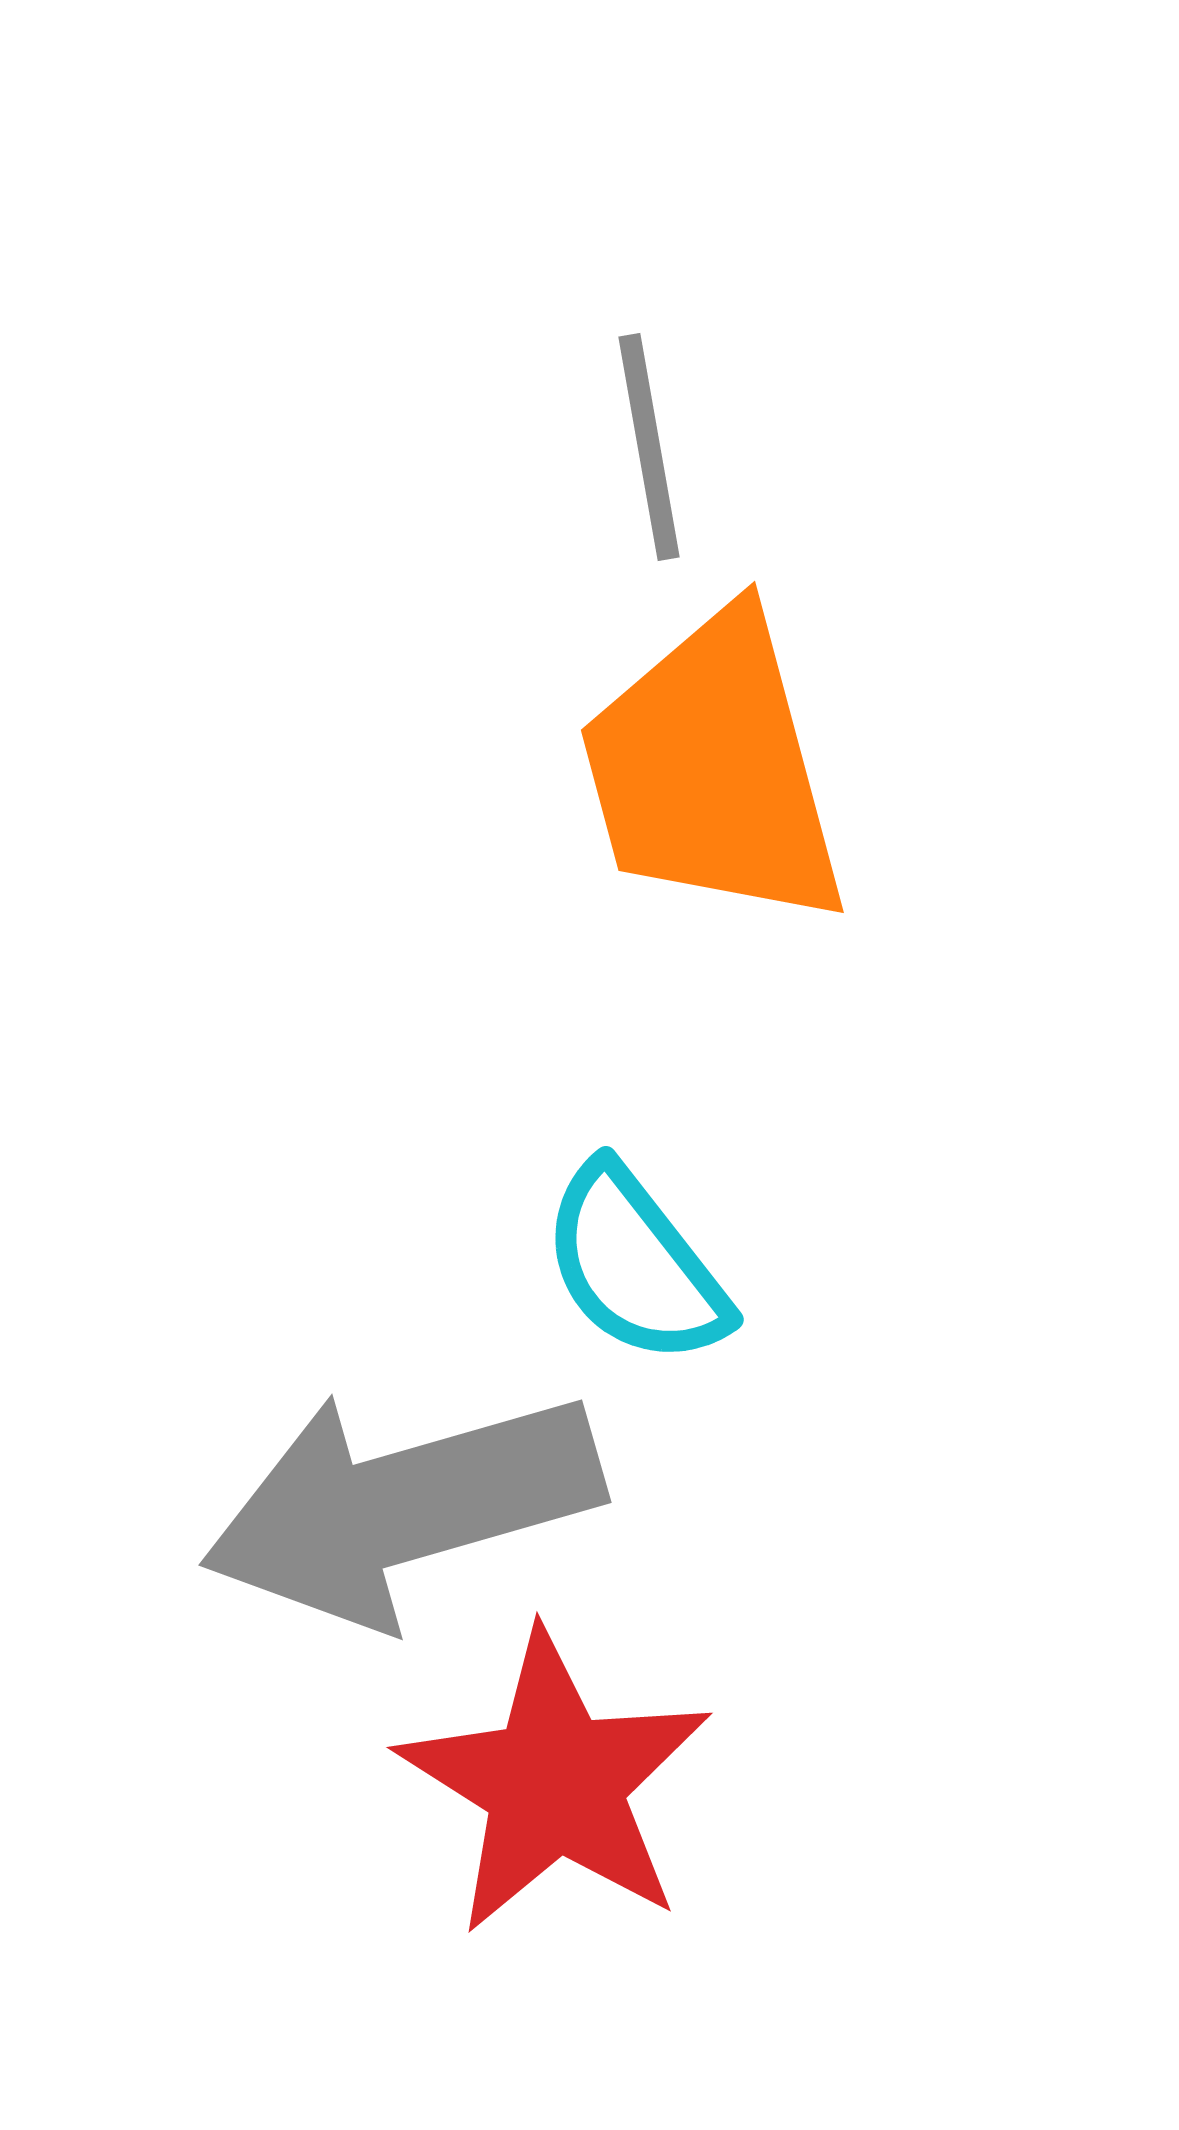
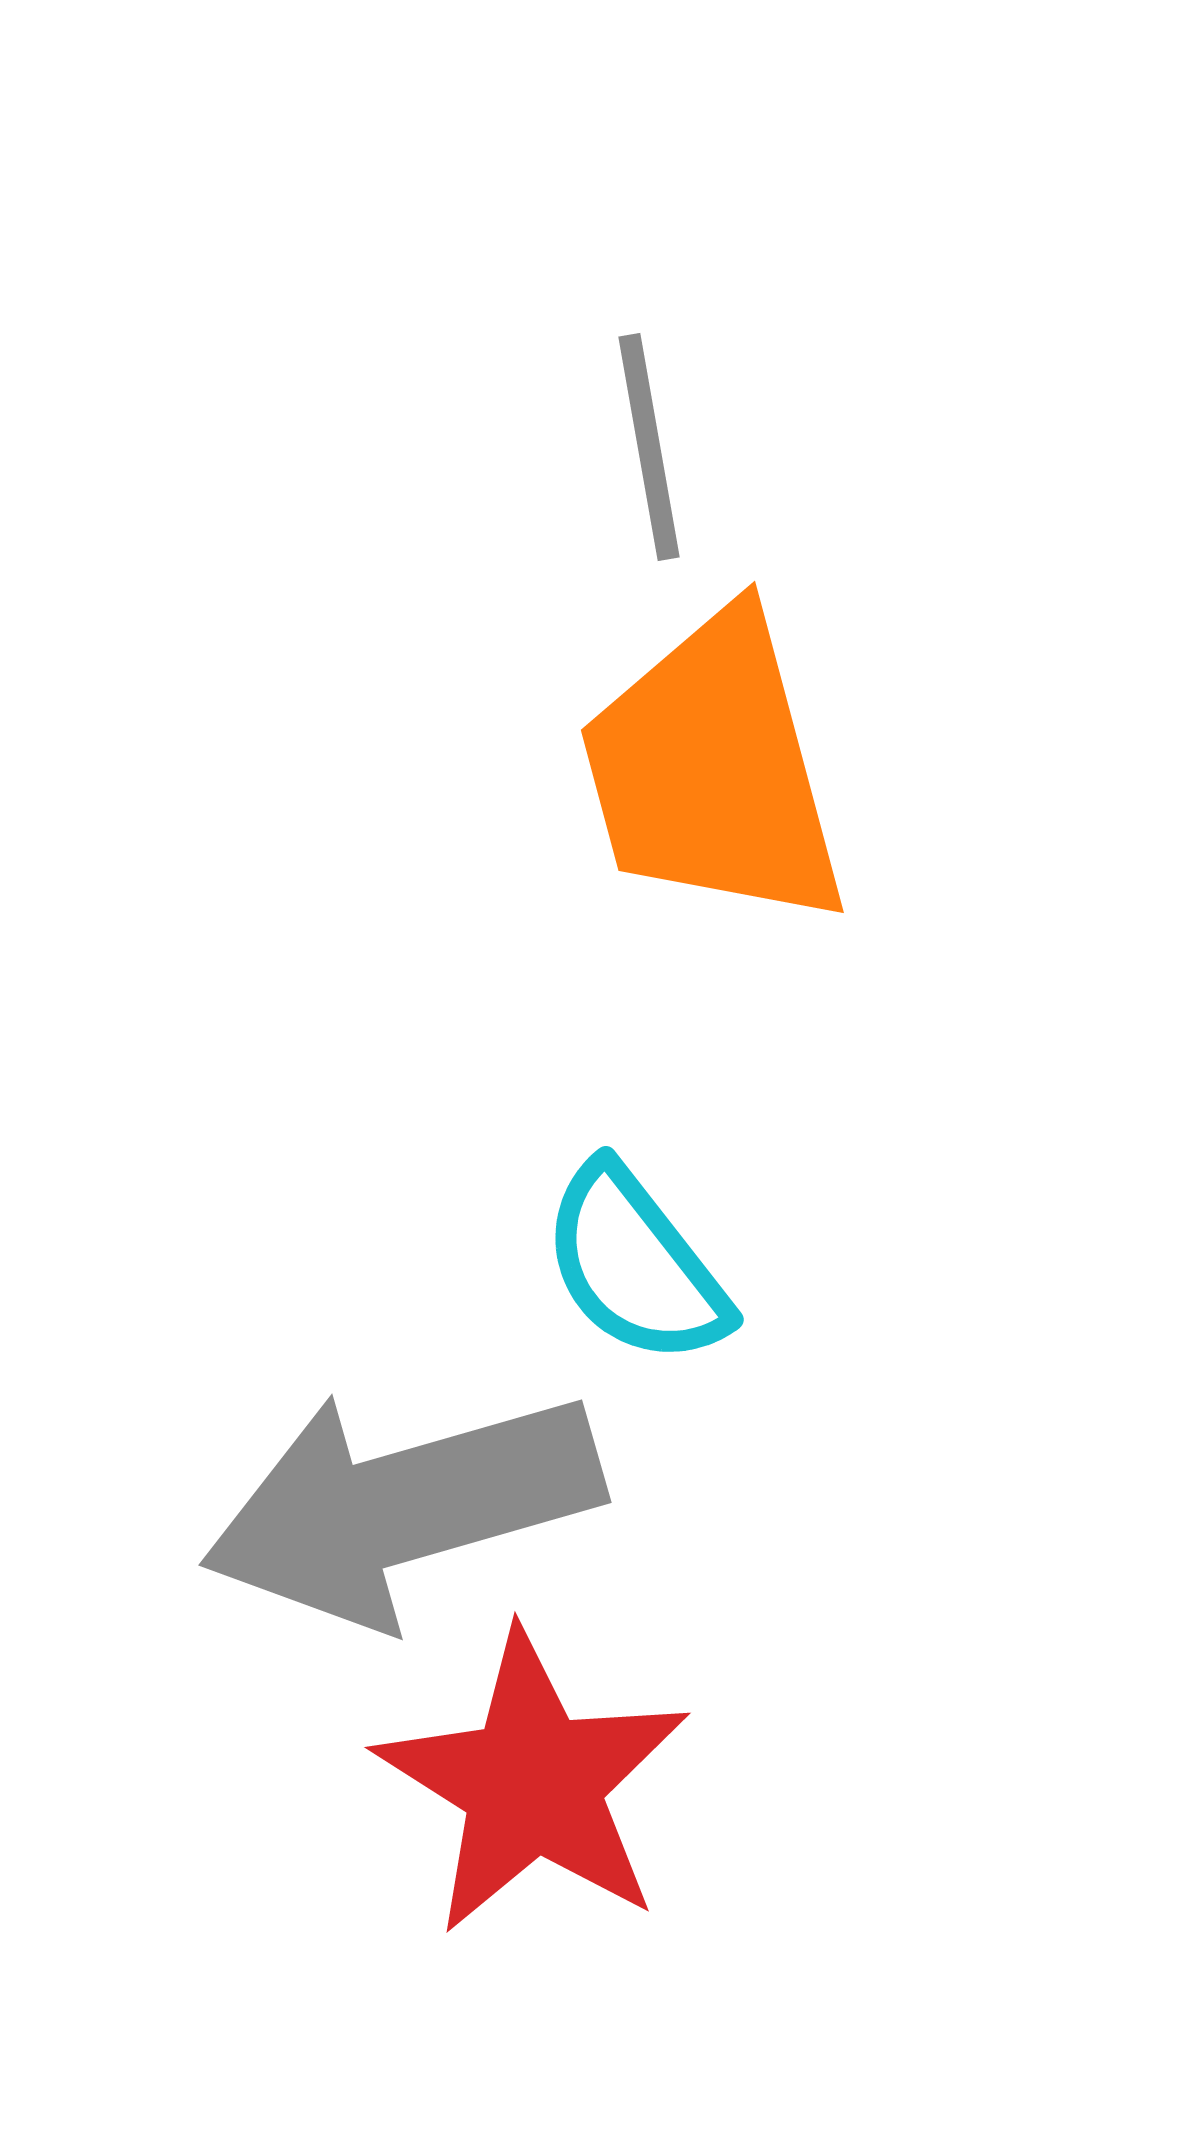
red star: moved 22 px left
